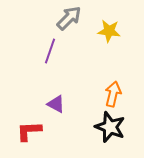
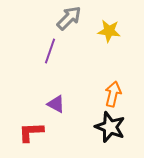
red L-shape: moved 2 px right, 1 px down
